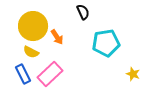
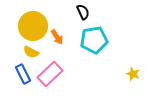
cyan pentagon: moved 12 px left, 3 px up
